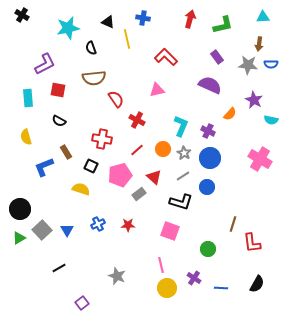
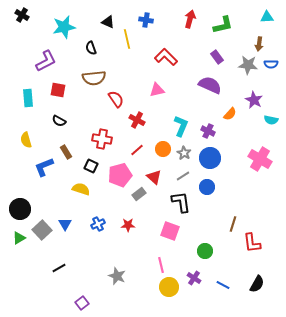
cyan triangle at (263, 17): moved 4 px right
blue cross at (143, 18): moved 3 px right, 2 px down
cyan star at (68, 28): moved 4 px left, 1 px up
purple L-shape at (45, 64): moved 1 px right, 3 px up
yellow semicircle at (26, 137): moved 3 px down
black L-shape at (181, 202): rotated 115 degrees counterclockwise
blue triangle at (67, 230): moved 2 px left, 6 px up
green circle at (208, 249): moved 3 px left, 2 px down
yellow circle at (167, 288): moved 2 px right, 1 px up
blue line at (221, 288): moved 2 px right, 3 px up; rotated 24 degrees clockwise
